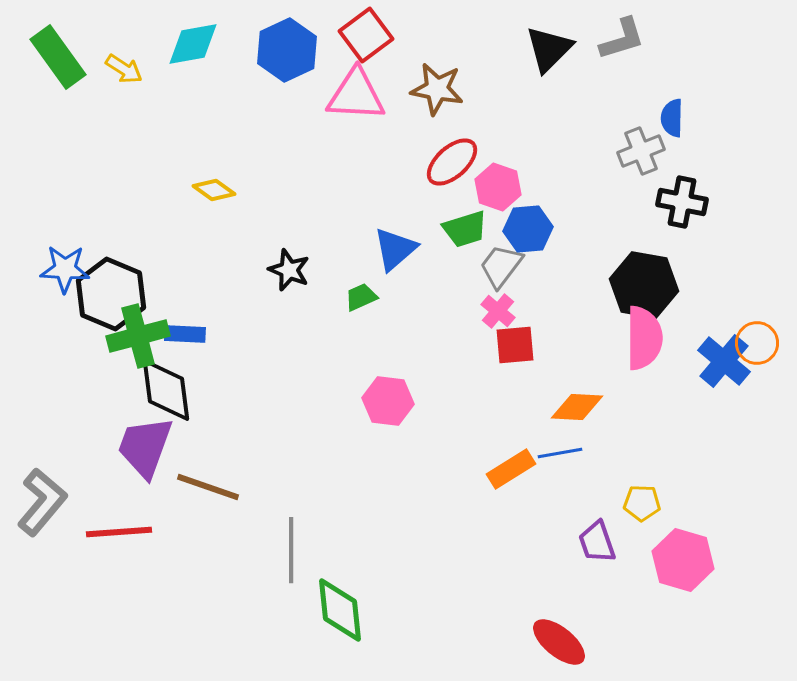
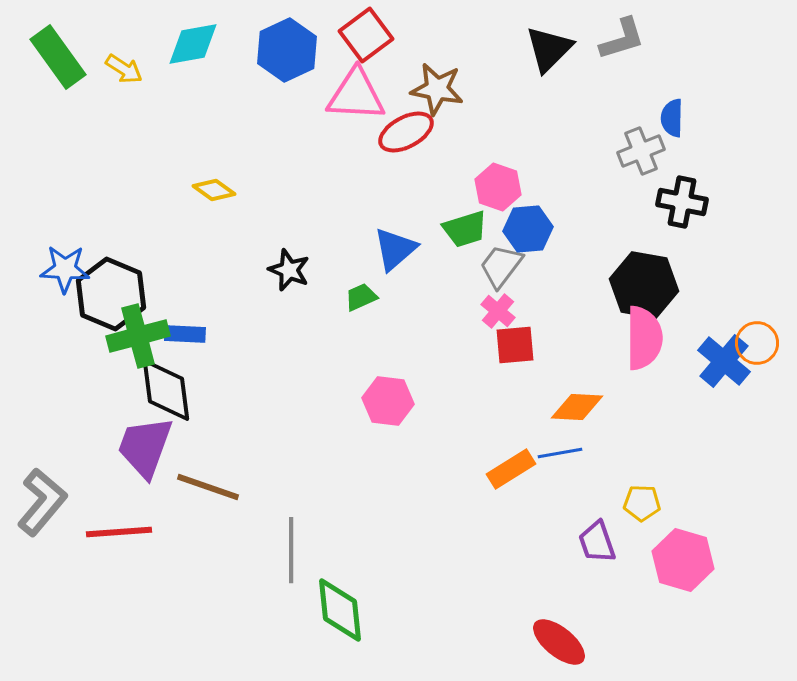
red ellipse at (452, 162): moved 46 px left, 30 px up; rotated 14 degrees clockwise
